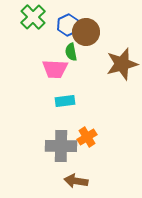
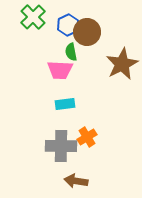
brown circle: moved 1 px right
brown star: rotated 12 degrees counterclockwise
pink trapezoid: moved 5 px right, 1 px down
cyan rectangle: moved 3 px down
